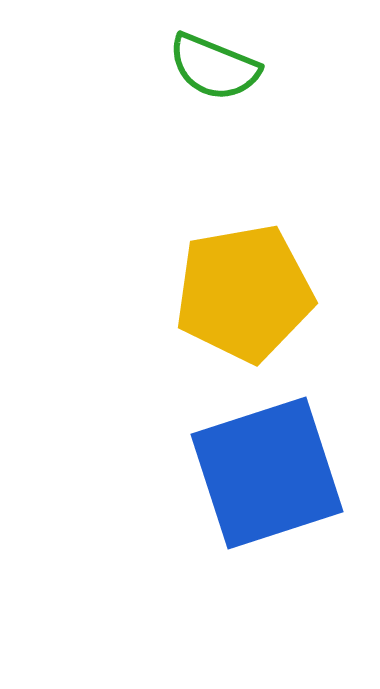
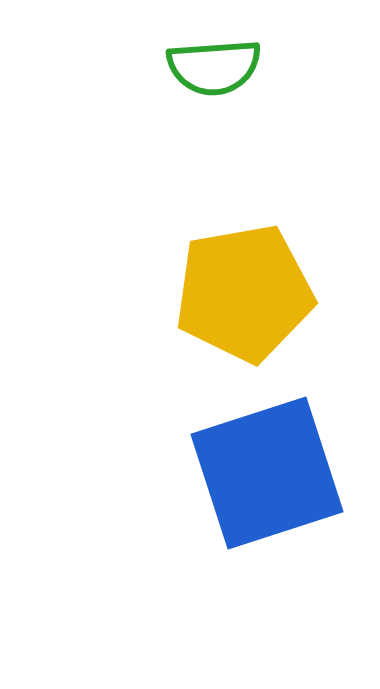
green semicircle: rotated 26 degrees counterclockwise
